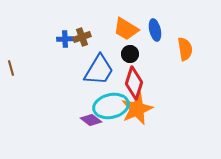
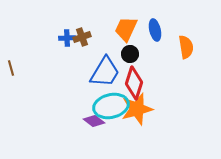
orange trapezoid: rotated 84 degrees clockwise
blue cross: moved 2 px right, 1 px up
orange semicircle: moved 1 px right, 2 px up
blue trapezoid: moved 6 px right, 2 px down
orange star: rotated 8 degrees clockwise
purple diamond: moved 3 px right, 1 px down
